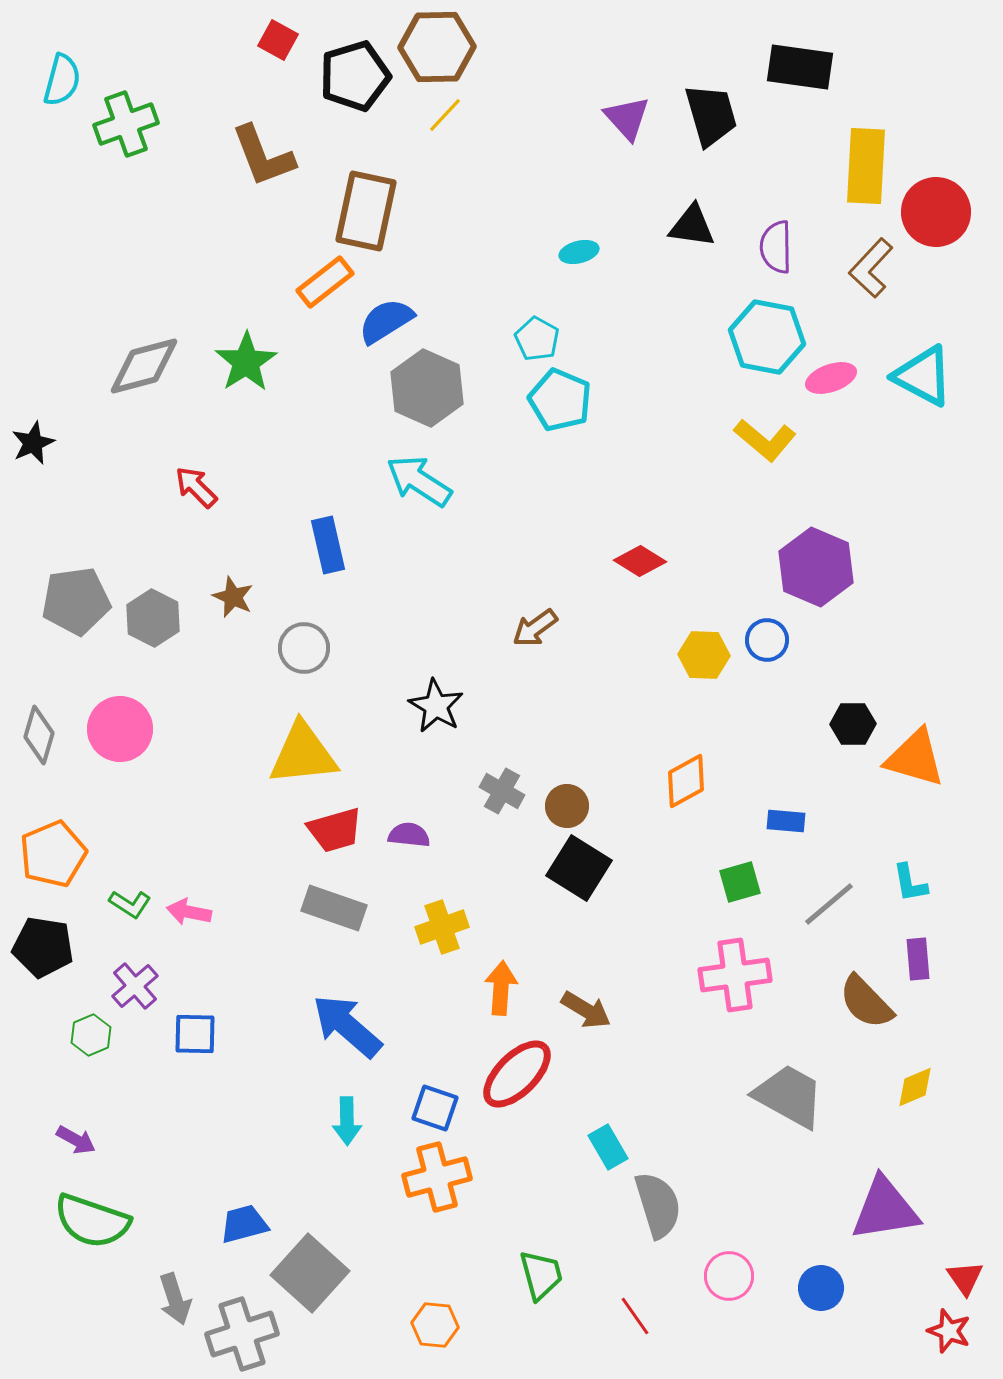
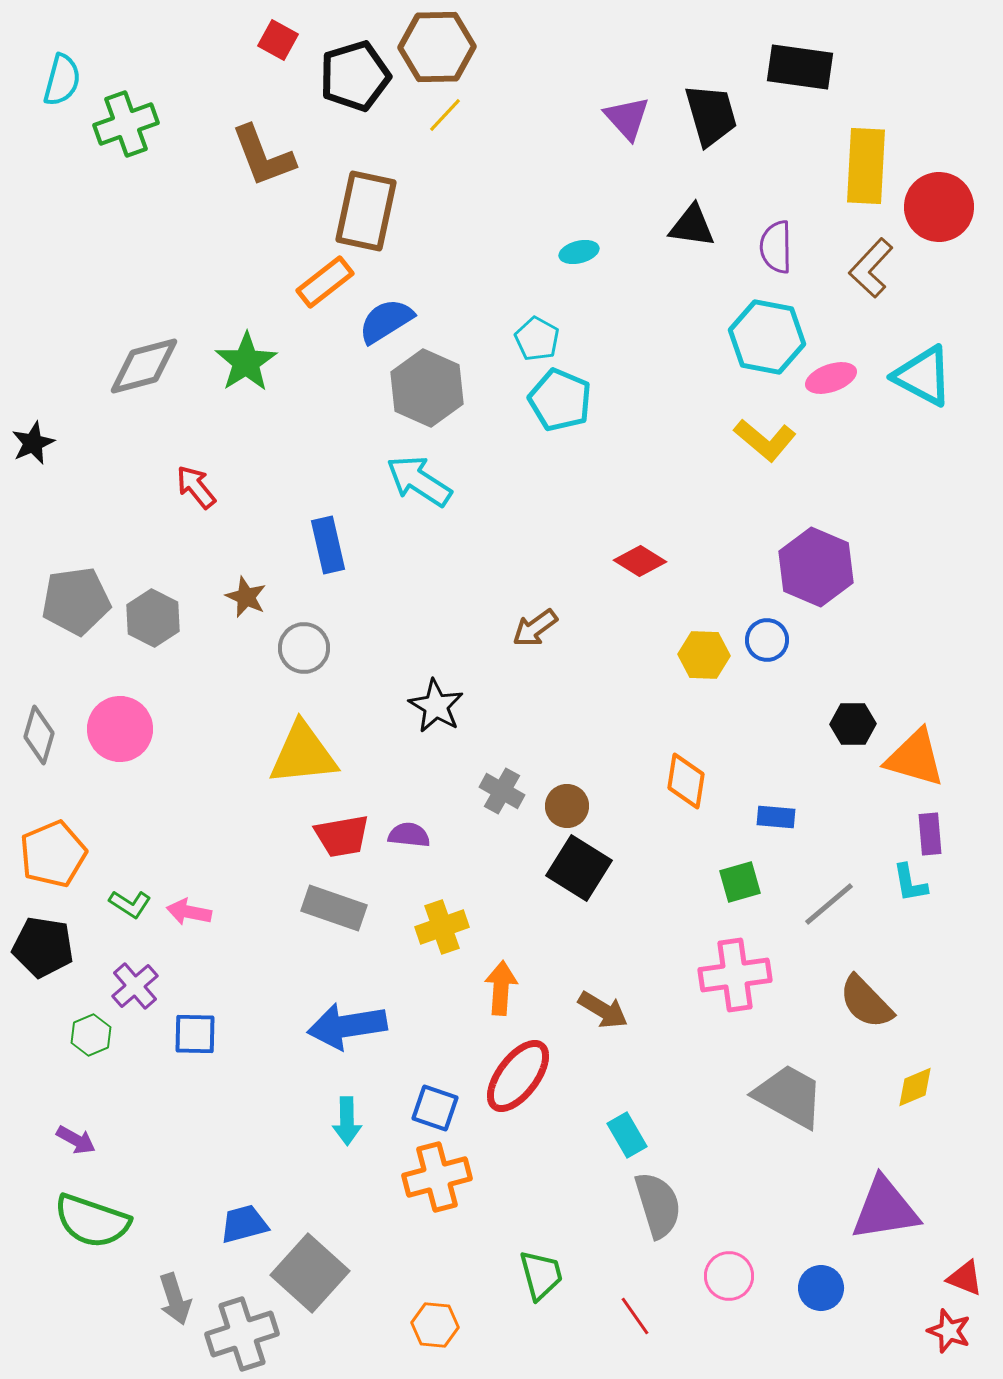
red circle at (936, 212): moved 3 px right, 5 px up
red arrow at (196, 487): rotated 6 degrees clockwise
brown star at (233, 597): moved 13 px right
orange diamond at (686, 781): rotated 52 degrees counterclockwise
blue rectangle at (786, 821): moved 10 px left, 4 px up
red trapezoid at (335, 830): moved 7 px right, 6 px down; rotated 6 degrees clockwise
purple rectangle at (918, 959): moved 12 px right, 125 px up
brown arrow at (586, 1010): moved 17 px right
blue arrow at (347, 1026): rotated 50 degrees counterclockwise
red ellipse at (517, 1074): moved 1 px right, 2 px down; rotated 8 degrees counterclockwise
cyan rectangle at (608, 1147): moved 19 px right, 12 px up
red triangle at (965, 1278): rotated 33 degrees counterclockwise
